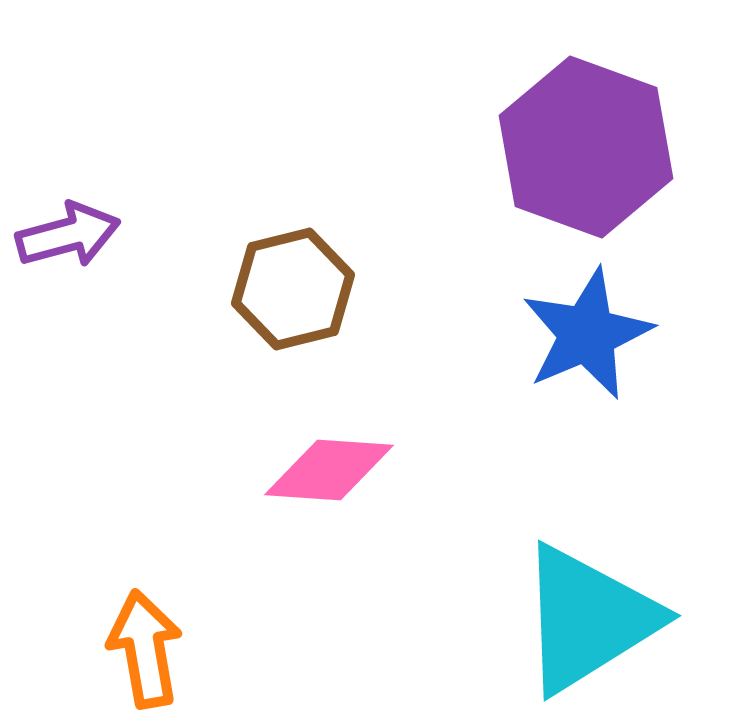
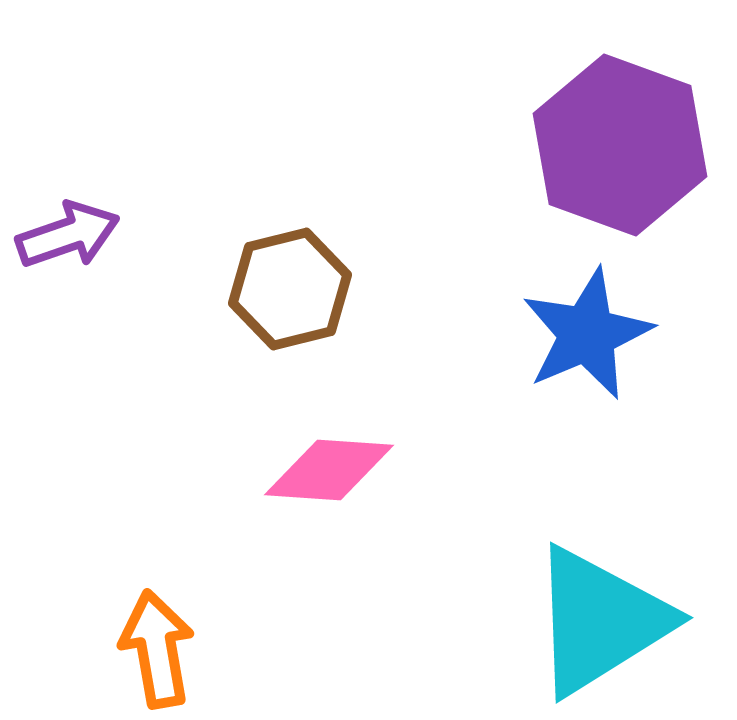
purple hexagon: moved 34 px right, 2 px up
purple arrow: rotated 4 degrees counterclockwise
brown hexagon: moved 3 px left
cyan triangle: moved 12 px right, 2 px down
orange arrow: moved 12 px right
